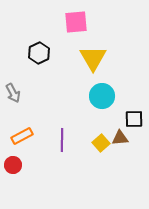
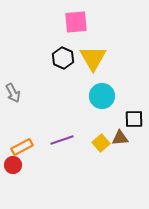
black hexagon: moved 24 px right, 5 px down; rotated 10 degrees counterclockwise
orange rectangle: moved 11 px down
purple line: rotated 70 degrees clockwise
